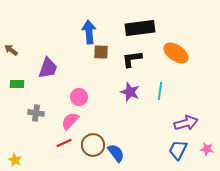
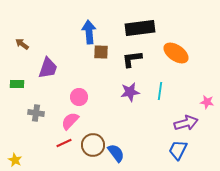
brown arrow: moved 11 px right, 6 px up
purple star: rotated 30 degrees counterclockwise
pink star: moved 47 px up
